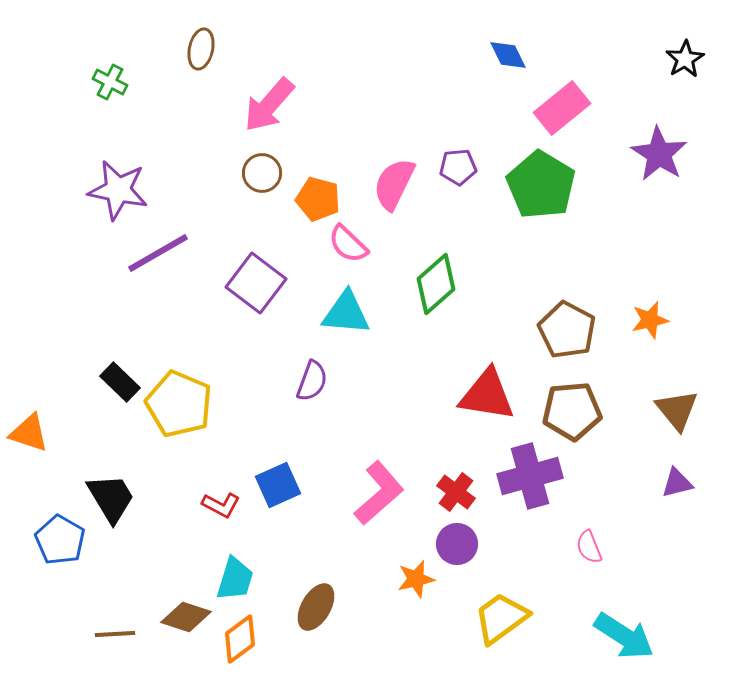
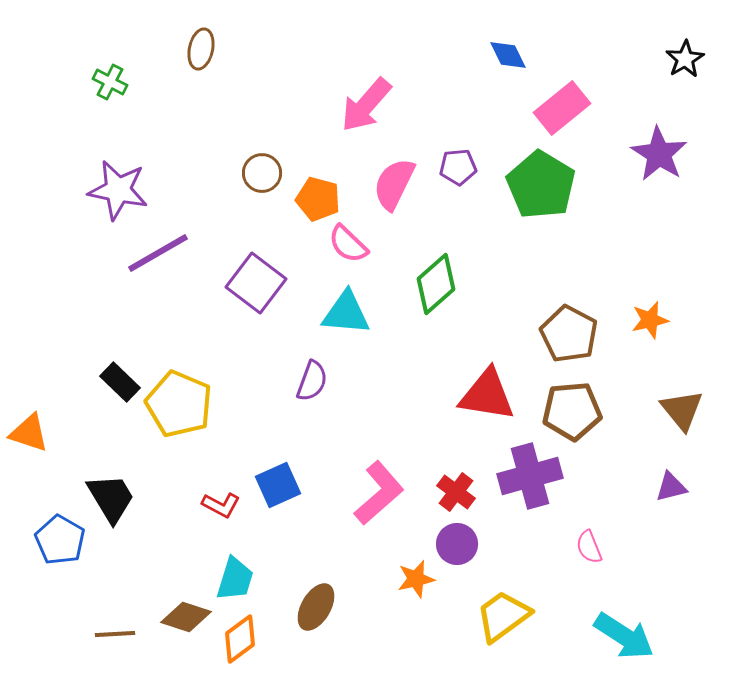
pink arrow at (269, 105): moved 97 px right
brown pentagon at (567, 330): moved 2 px right, 4 px down
brown triangle at (677, 410): moved 5 px right
purple triangle at (677, 483): moved 6 px left, 4 px down
yellow trapezoid at (501, 618): moved 2 px right, 2 px up
